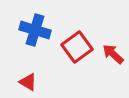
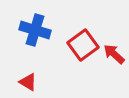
red square: moved 6 px right, 2 px up
red arrow: moved 1 px right
